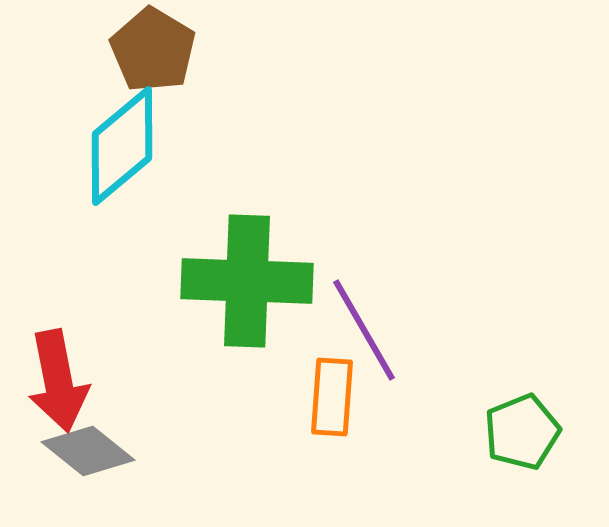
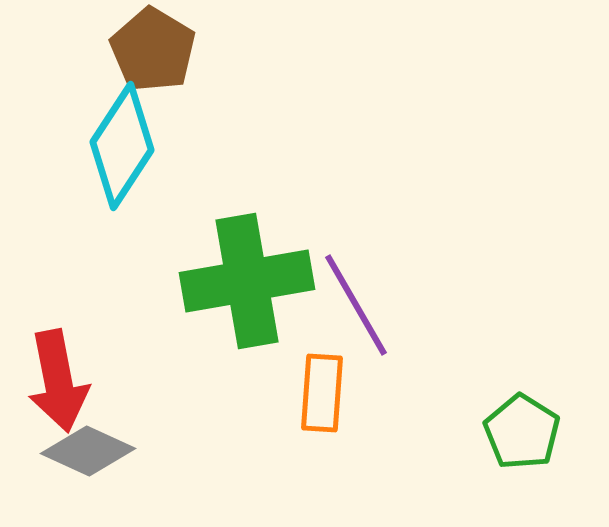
cyan diamond: rotated 17 degrees counterclockwise
green cross: rotated 12 degrees counterclockwise
purple line: moved 8 px left, 25 px up
orange rectangle: moved 10 px left, 4 px up
green pentagon: rotated 18 degrees counterclockwise
gray diamond: rotated 14 degrees counterclockwise
